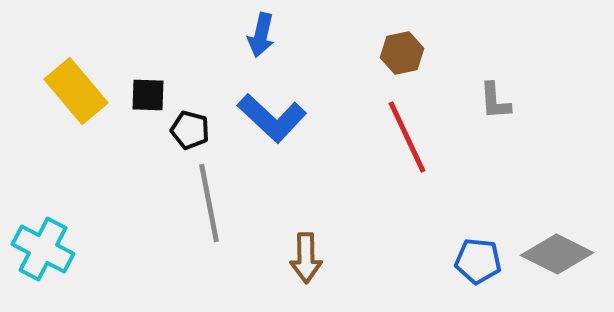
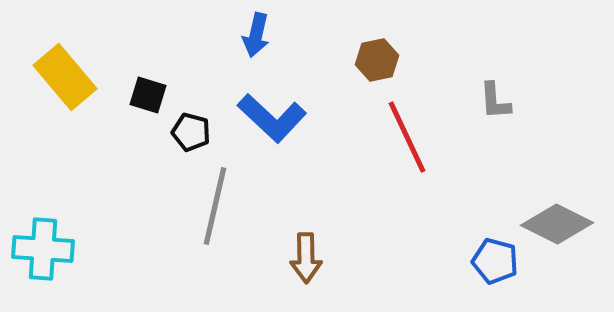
blue arrow: moved 5 px left
brown hexagon: moved 25 px left, 7 px down
yellow rectangle: moved 11 px left, 14 px up
black square: rotated 15 degrees clockwise
black pentagon: moved 1 px right, 2 px down
gray line: moved 6 px right, 3 px down; rotated 24 degrees clockwise
cyan cross: rotated 24 degrees counterclockwise
gray diamond: moved 30 px up
blue pentagon: moved 17 px right; rotated 9 degrees clockwise
